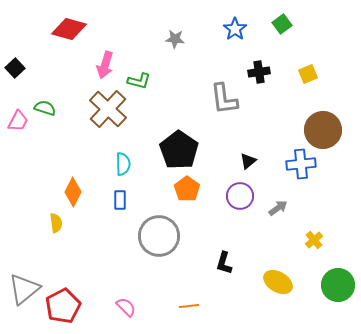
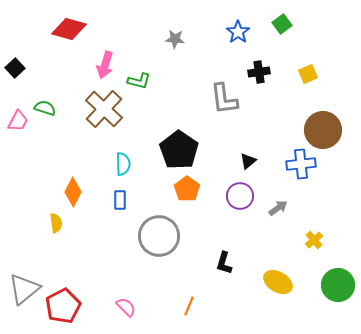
blue star: moved 3 px right, 3 px down
brown cross: moved 4 px left
orange line: rotated 60 degrees counterclockwise
